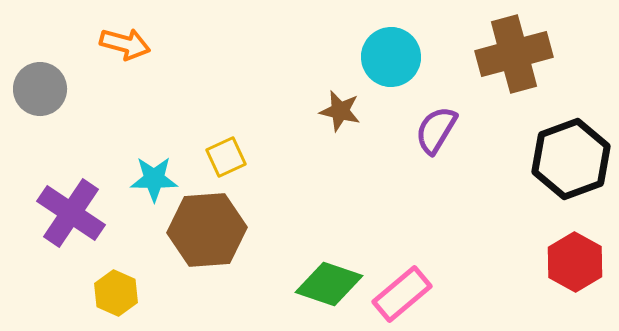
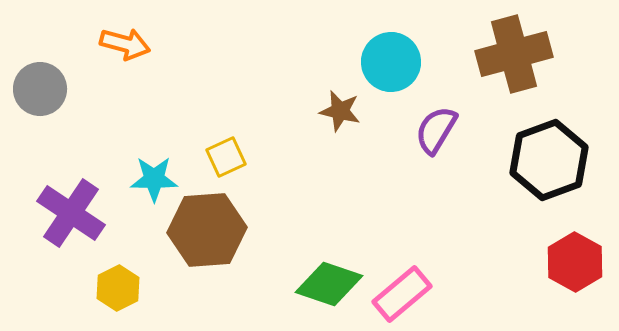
cyan circle: moved 5 px down
black hexagon: moved 22 px left, 1 px down
yellow hexagon: moved 2 px right, 5 px up; rotated 9 degrees clockwise
